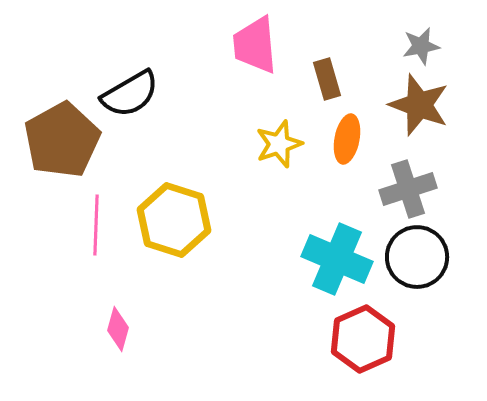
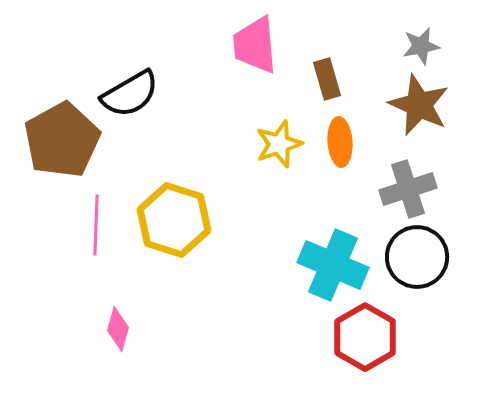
brown star: rotated 4 degrees clockwise
orange ellipse: moved 7 px left, 3 px down; rotated 15 degrees counterclockwise
cyan cross: moved 4 px left, 6 px down
red hexagon: moved 2 px right, 2 px up; rotated 6 degrees counterclockwise
